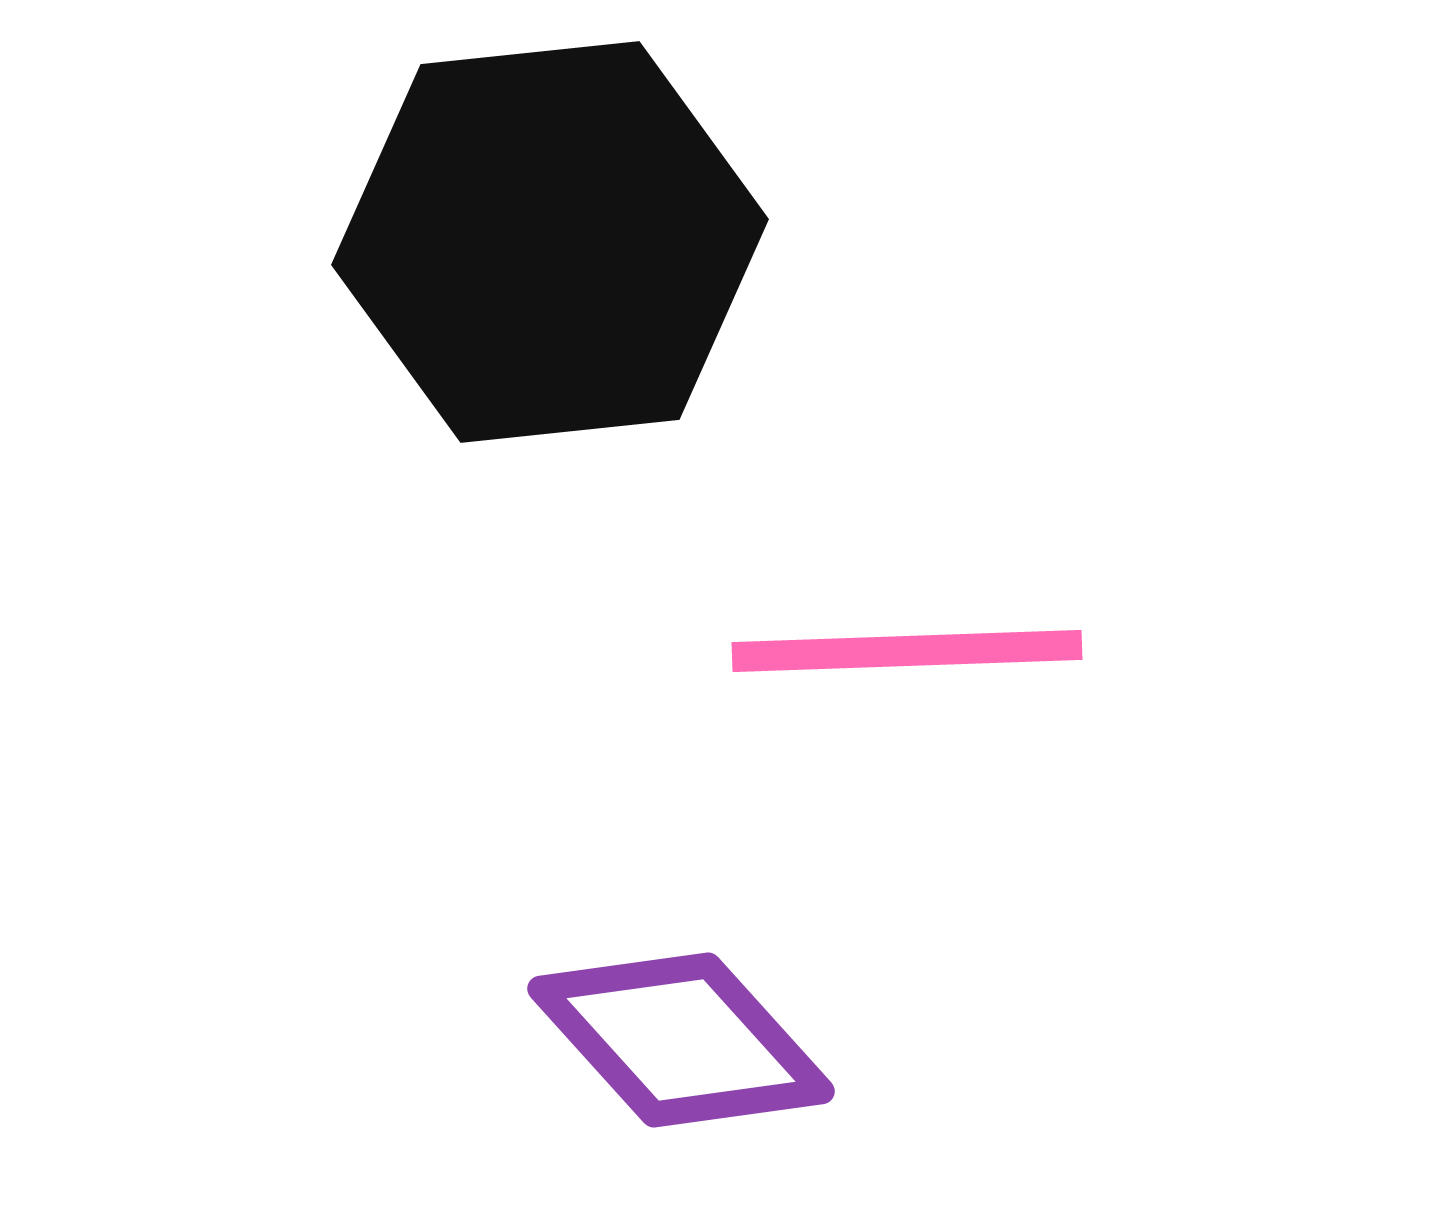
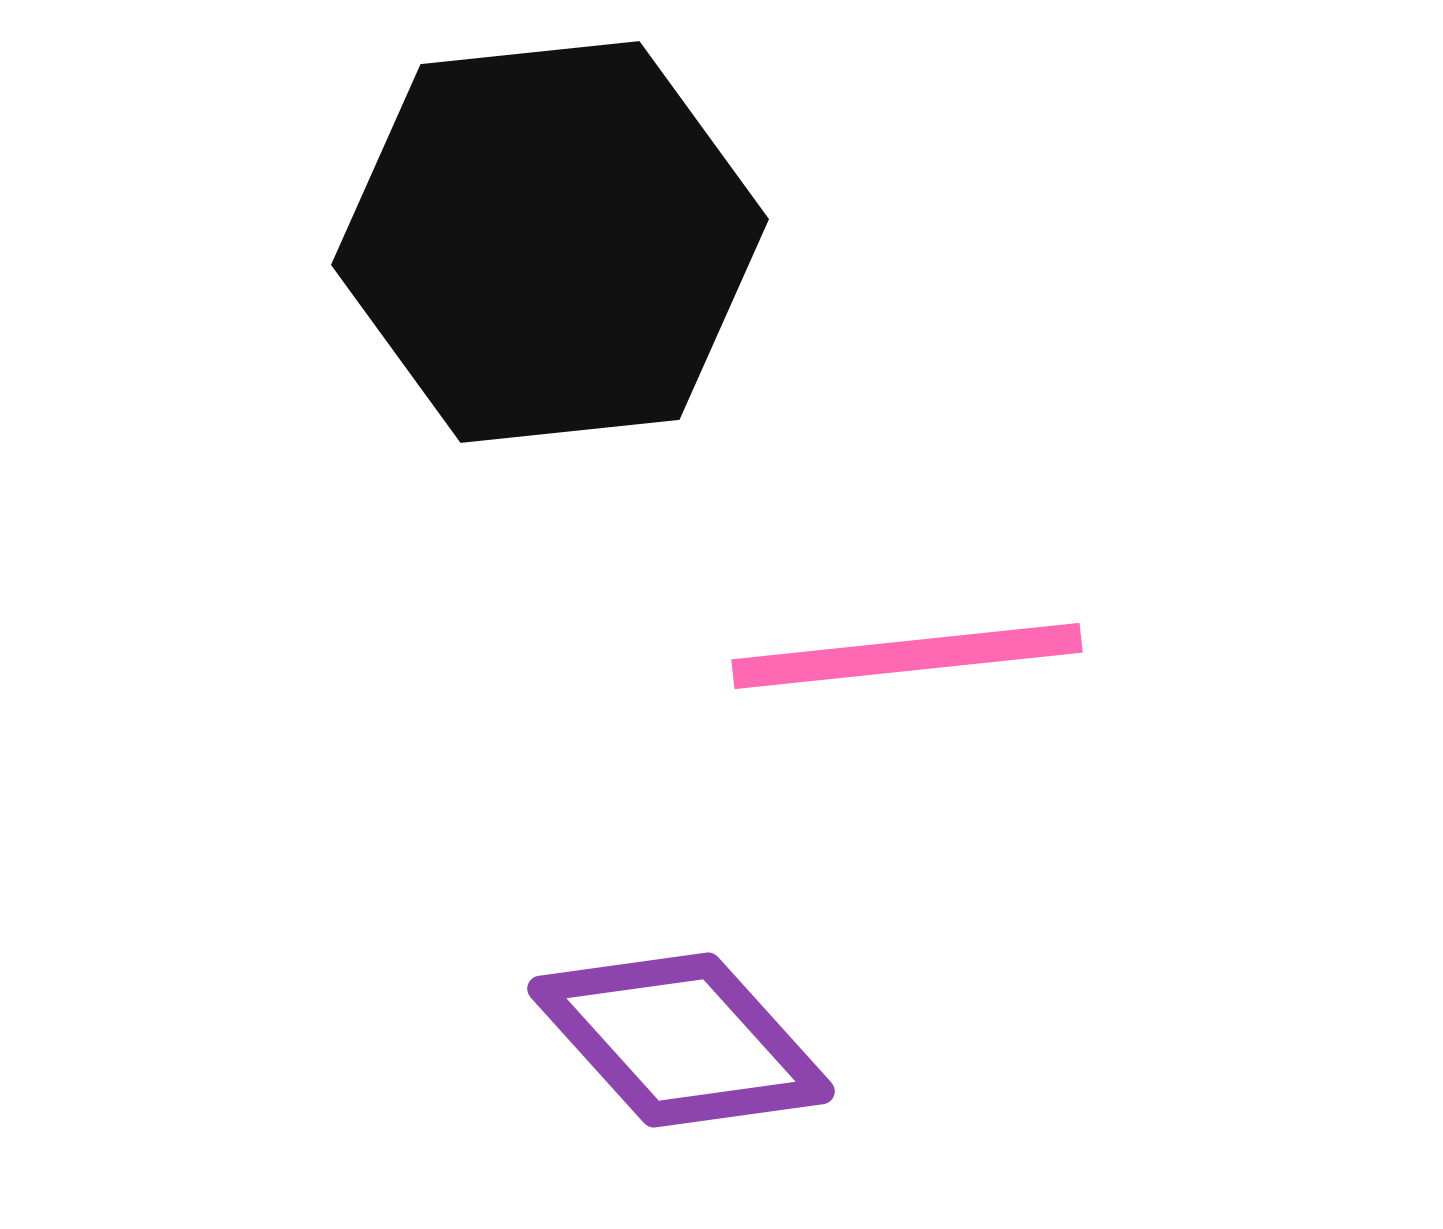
pink line: moved 5 px down; rotated 4 degrees counterclockwise
